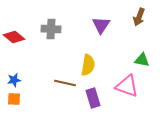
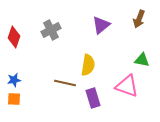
brown arrow: moved 2 px down
purple triangle: rotated 18 degrees clockwise
gray cross: moved 1 px down; rotated 30 degrees counterclockwise
red diamond: rotated 70 degrees clockwise
